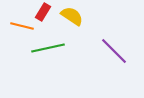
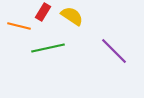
orange line: moved 3 px left
